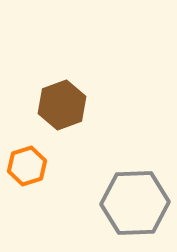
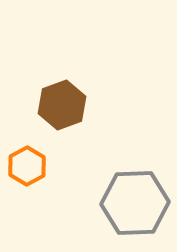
orange hexagon: rotated 12 degrees counterclockwise
